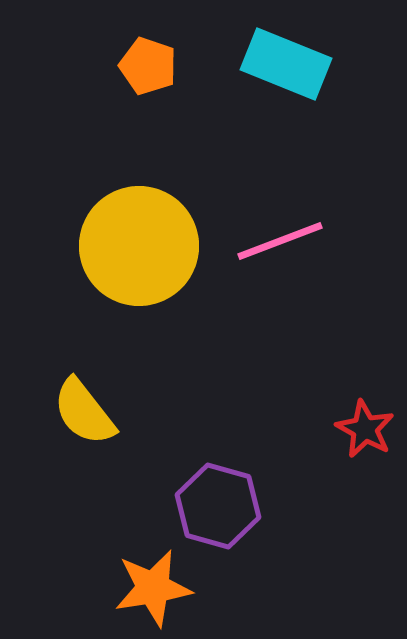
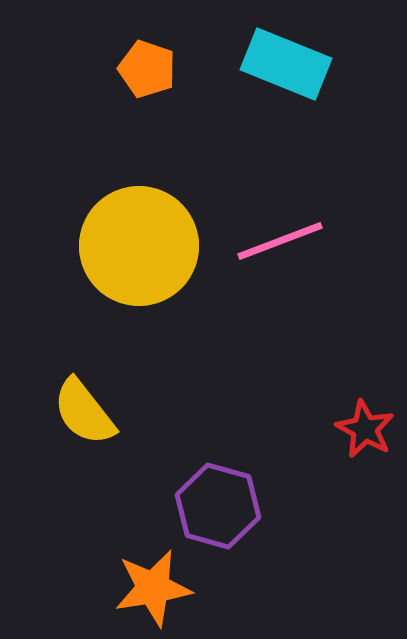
orange pentagon: moved 1 px left, 3 px down
